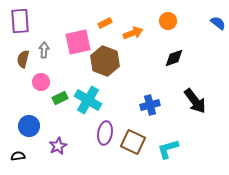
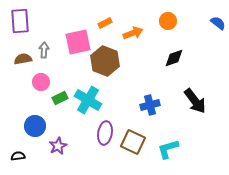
brown semicircle: rotated 66 degrees clockwise
blue circle: moved 6 px right
